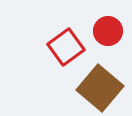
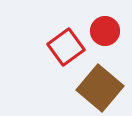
red circle: moved 3 px left
